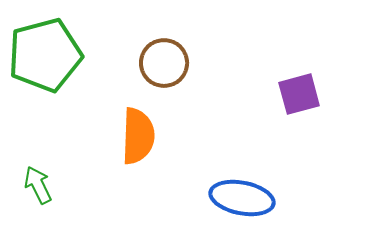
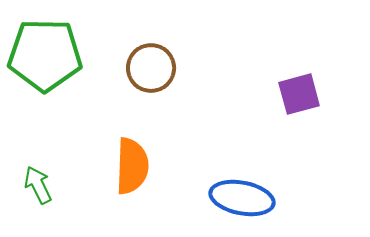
green pentagon: rotated 16 degrees clockwise
brown circle: moved 13 px left, 5 px down
orange semicircle: moved 6 px left, 30 px down
